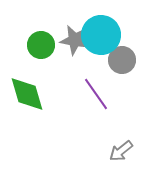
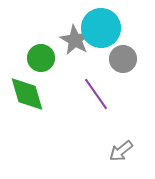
cyan circle: moved 7 px up
gray star: rotated 20 degrees clockwise
green circle: moved 13 px down
gray circle: moved 1 px right, 1 px up
